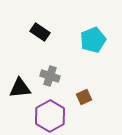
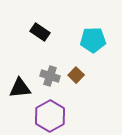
cyan pentagon: rotated 20 degrees clockwise
brown square: moved 8 px left, 22 px up; rotated 21 degrees counterclockwise
